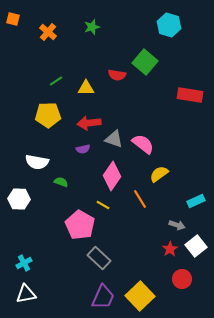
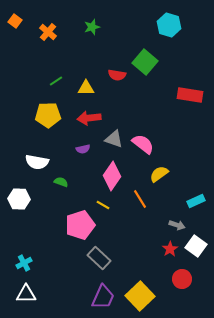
orange square: moved 2 px right, 2 px down; rotated 24 degrees clockwise
red arrow: moved 5 px up
pink pentagon: rotated 24 degrees clockwise
white square: rotated 15 degrees counterclockwise
white triangle: rotated 10 degrees clockwise
